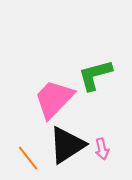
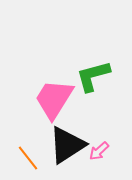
green L-shape: moved 2 px left, 1 px down
pink trapezoid: rotated 12 degrees counterclockwise
pink arrow: moved 3 px left, 2 px down; rotated 60 degrees clockwise
